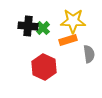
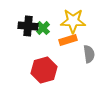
red hexagon: moved 3 px down; rotated 20 degrees clockwise
